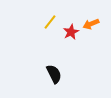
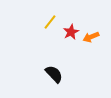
orange arrow: moved 13 px down
black semicircle: rotated 18 degrees counterclockwise
